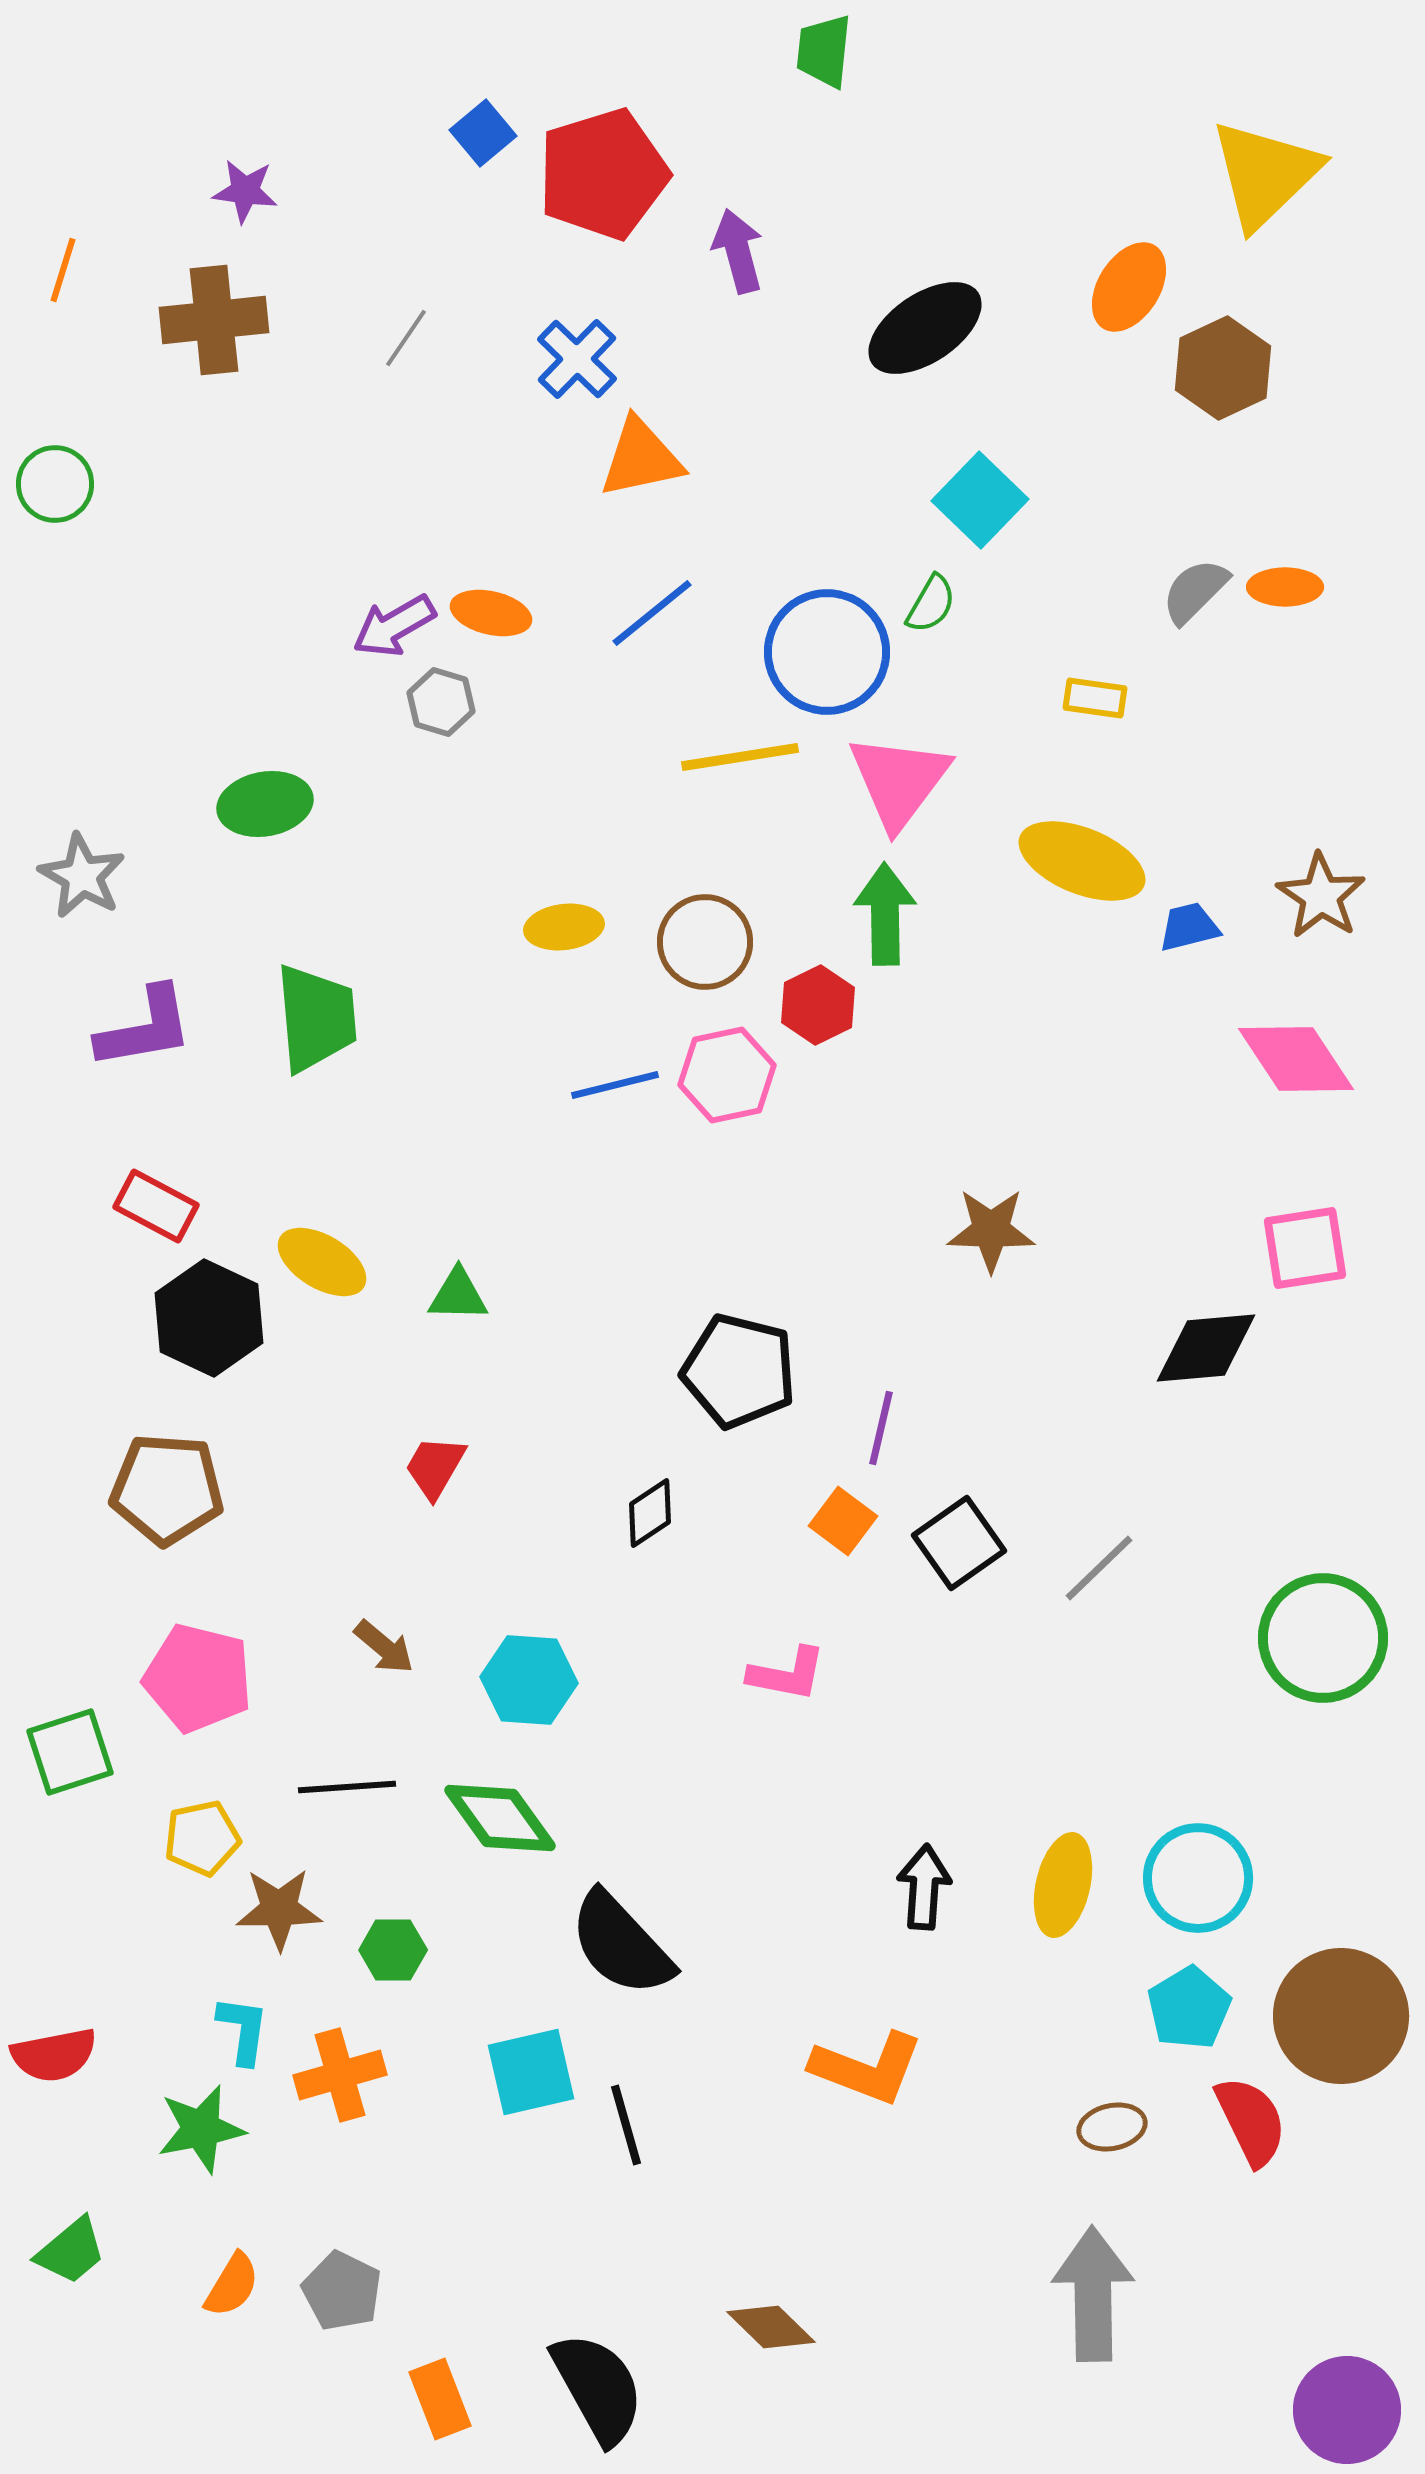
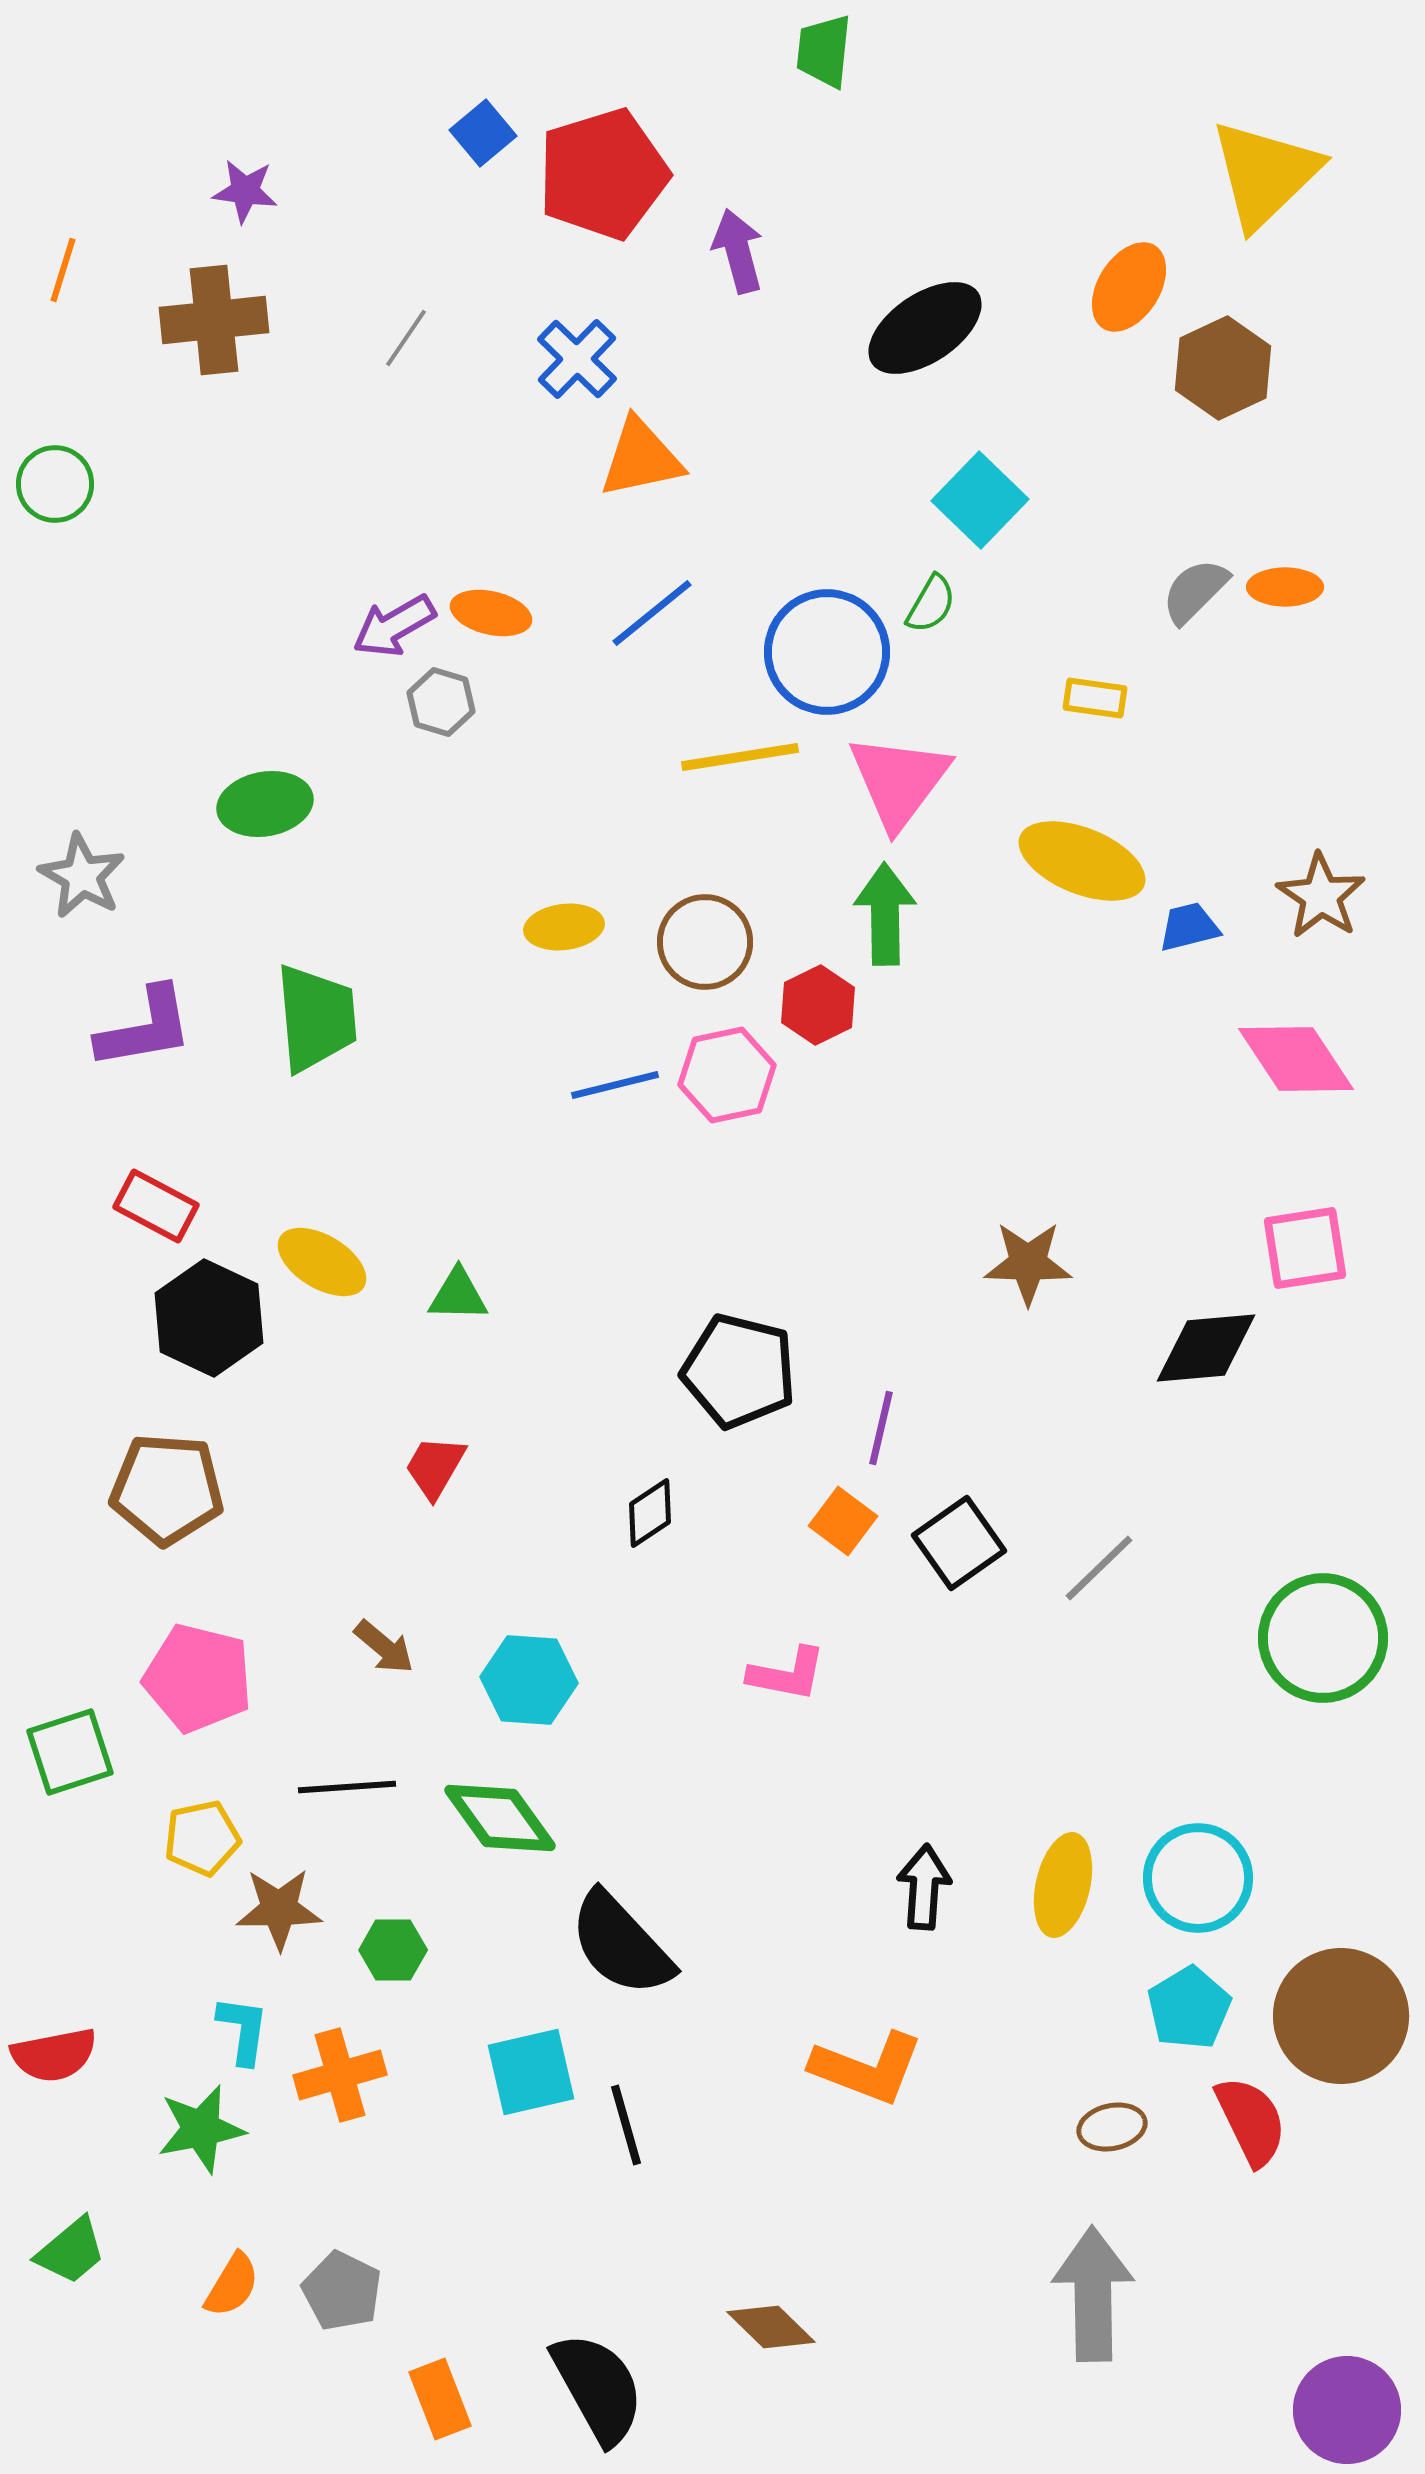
brown star at (991, 1230): moved 37 px right, 33 px down
